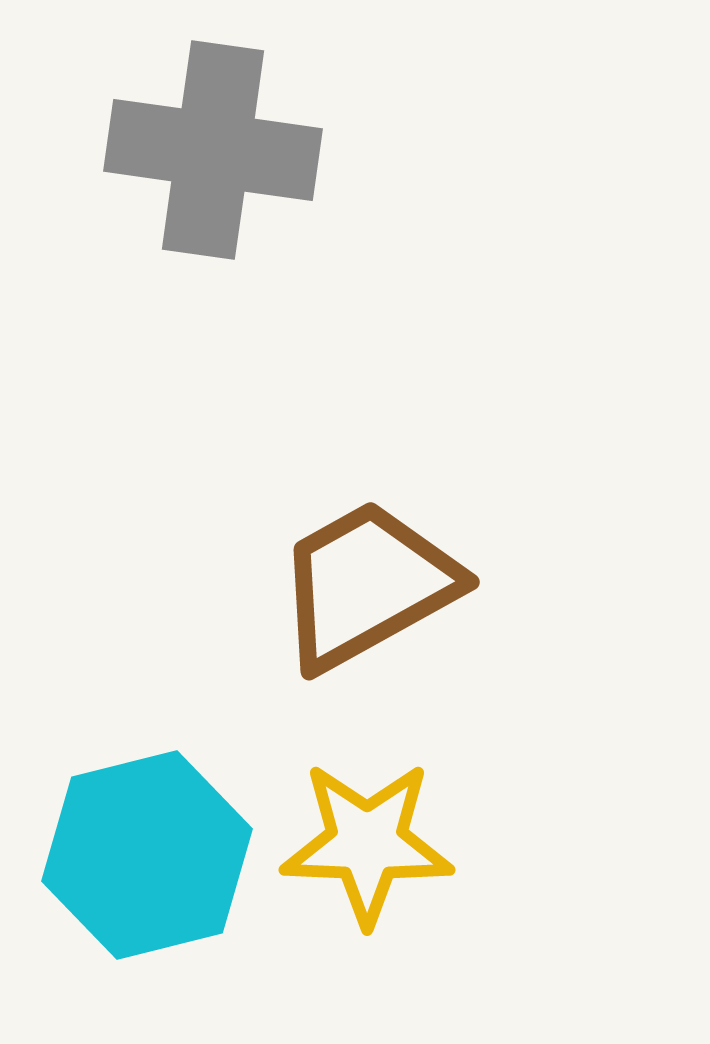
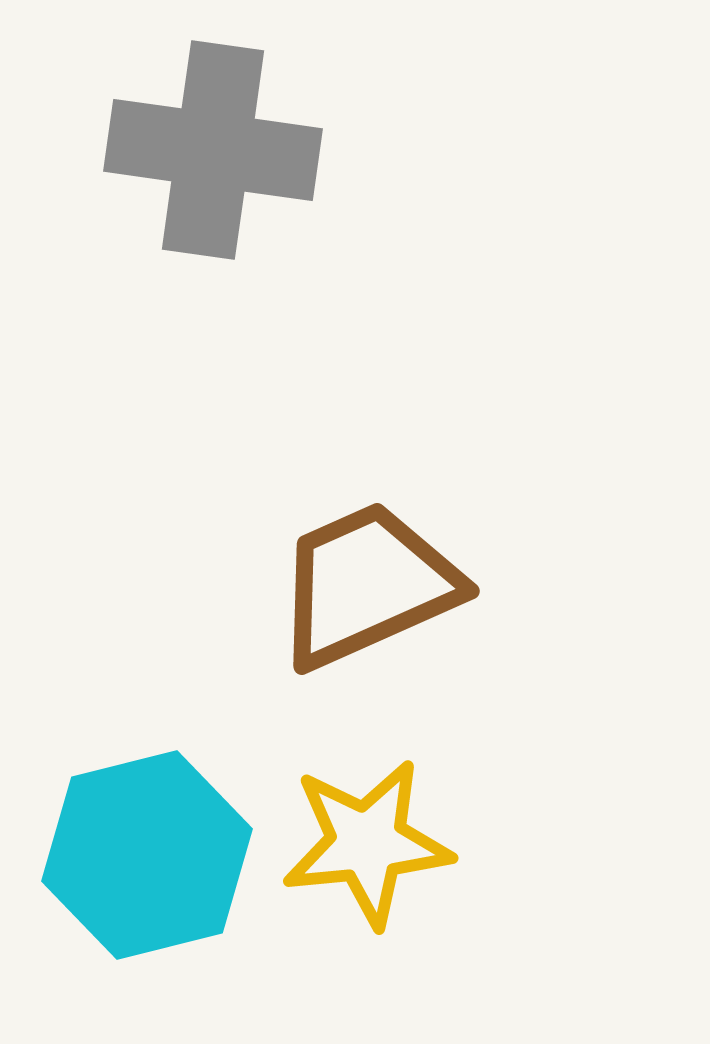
brown trapezoid: rotated 5 degrees clockwise
yellow star: rotated 8 degrees counterclockwise
